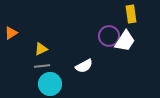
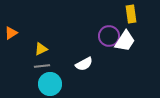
white semicircle: moved 2 px up
